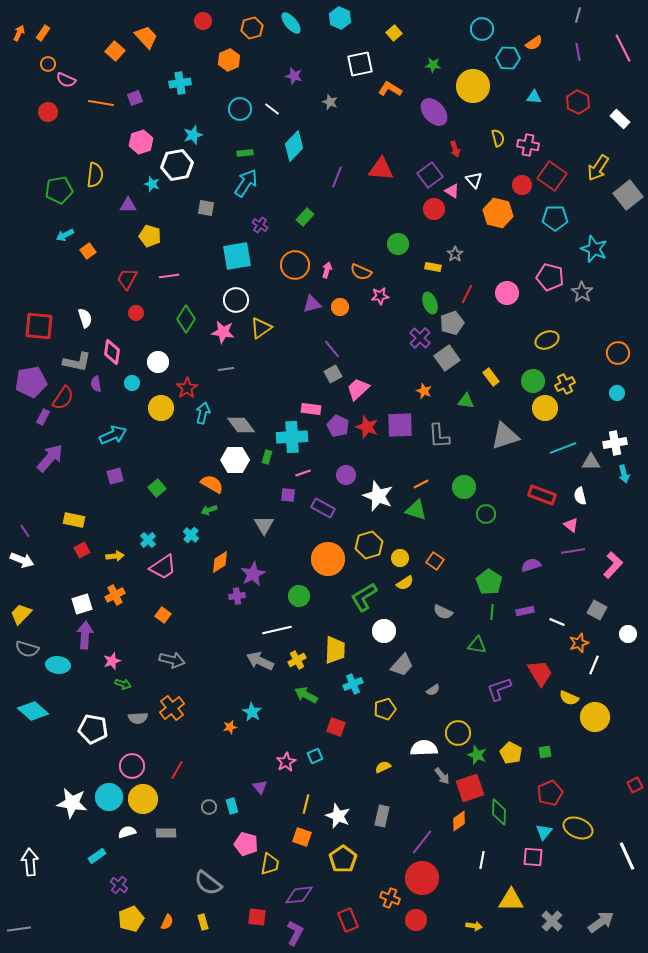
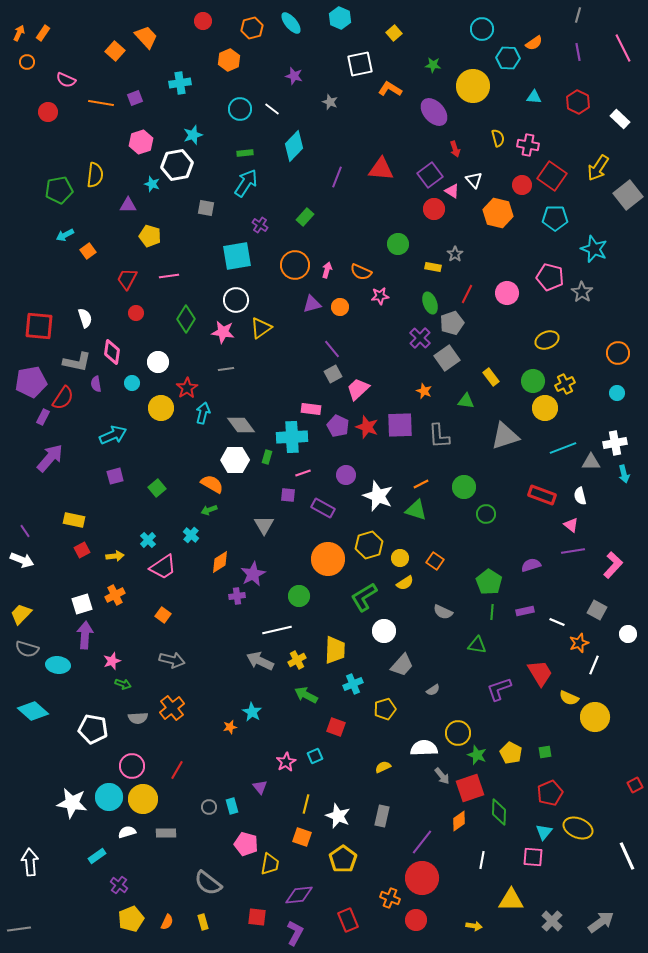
orange circle at (48, 64): moved 21 px left, 2 px up
